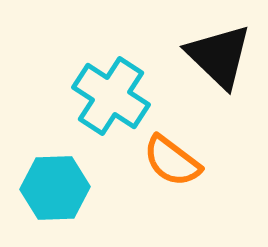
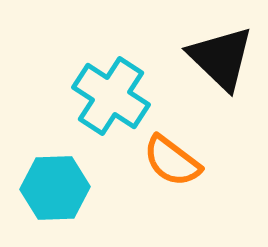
black triangle: moved 2 px right, 2 px down
